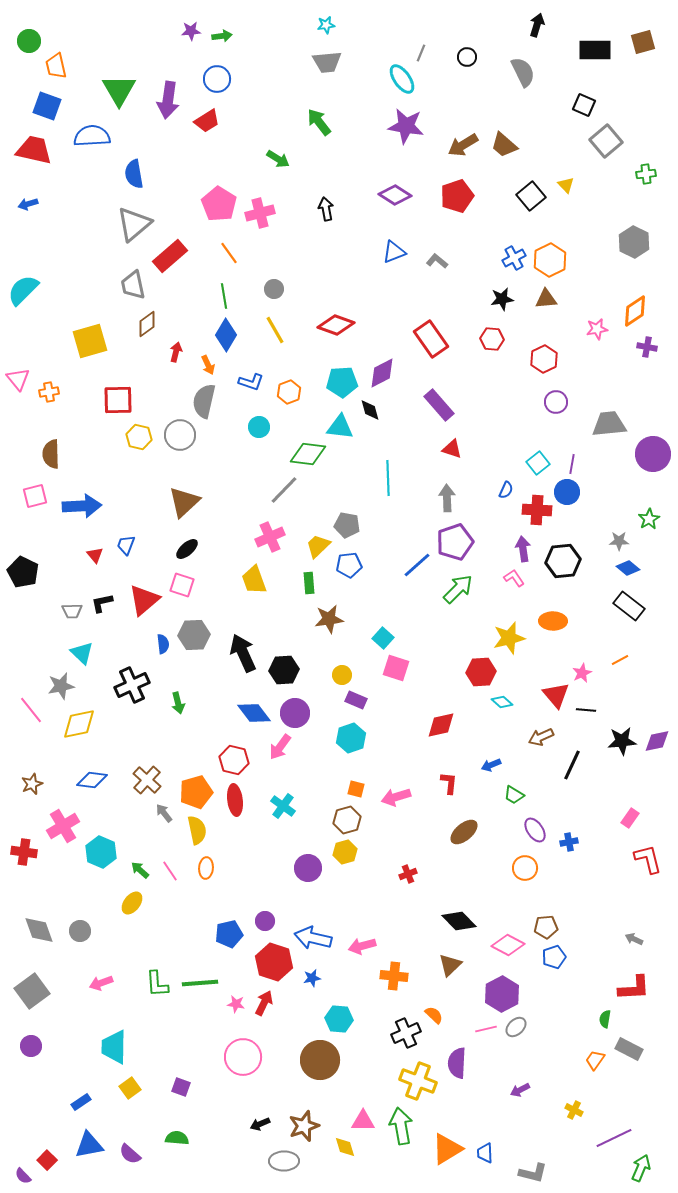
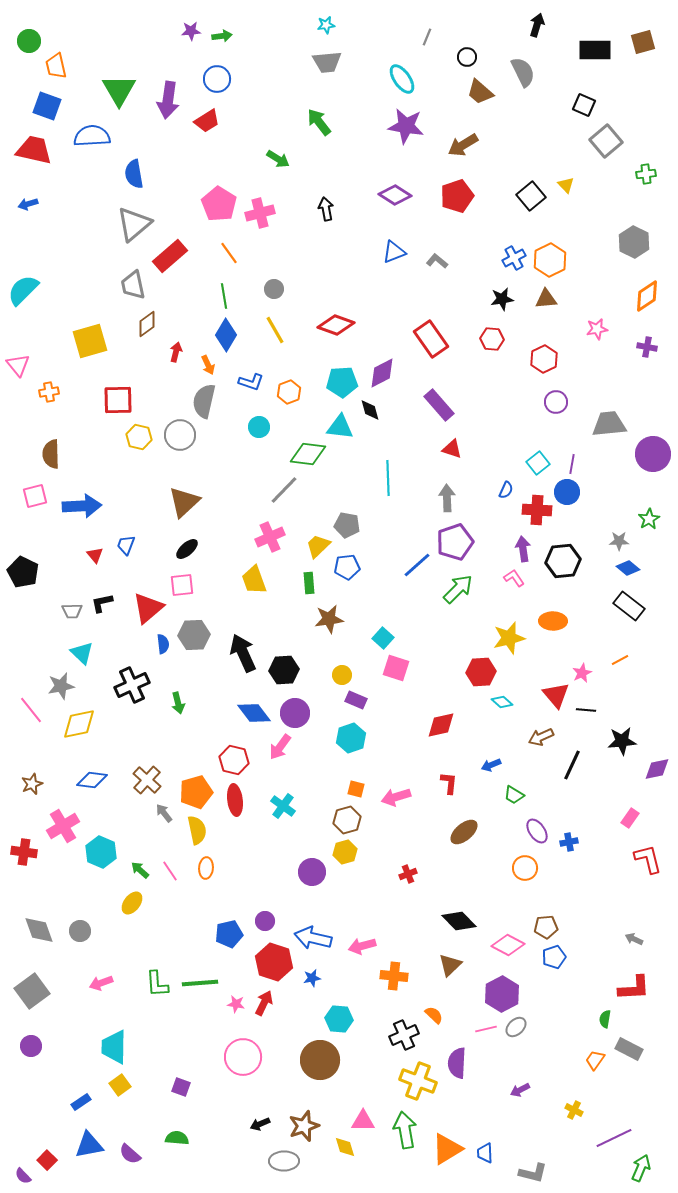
gray line at (421, 53): moved 6 px right, 16 px up
brown trapezoid at (504, 145): moved 24 px left, 53 px up
orange diamond at (635, 311): moved 12 px right, 15 px up
pink triangle at (18, 379): moved 14 px up
blue pentagon at (349, 565): moved 2 px left, 2 px down
pink square at (182, 585): rotated 25 degrees counterclockwise
red triangle at (144, 600): moved 4 px right, 8 px down
purple diamond at (657, 741): moved 28 px down
purple ellipse at (535, 830): moved 2 px right, 1 px down
purple circle at (308, 868): moved 4 px right, 4 px down
black cross at (406, 1033): moved 2 px left, 2 px down
yellow square at (130, 1088): moved 10 px left, 3 px up
green arrow at (401, 1126): moved 4 px right, 4 px down
